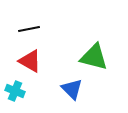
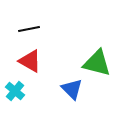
green triangle: moved 3 px right, 6 px down
cyan cross: rotated 18 degrees clockwise
